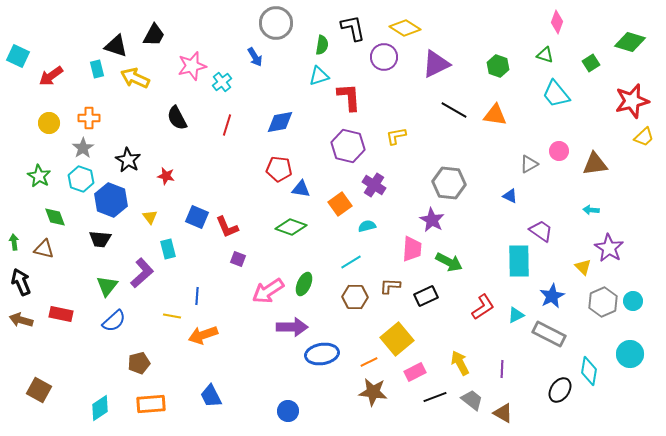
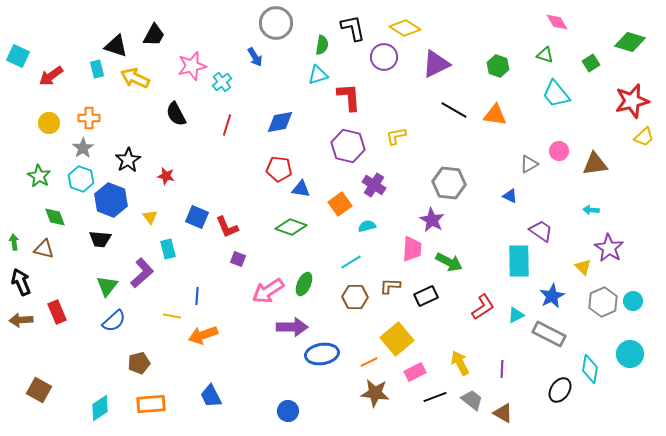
pink diamond at (557, 22): rotated 50 degrees counterclockwise
cyan triangle at (319, 76): moved 1 px left, 1 px up
black semicircle at (177, 118): moved 1 px left, 4 px up
black star at (128, 160): rotated 10 degrees clockwise
red rectangle at (61, 314): moved 4 px left, 2 px up; rotated 55 degrees clockwise
brown arrow at (21, 320): rotated 20 degrees counterclockwise
cyan diamond at (589, 371): moved 1 px right, 2 px up
brown star at (373, 392): moved 2 px right, 1 px down
